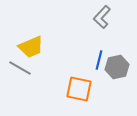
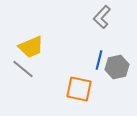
gray line: moved 3 px right, 1 px down; rotated 10 degrees clockwise
